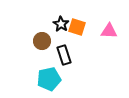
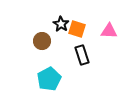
orange square: moved 2 px down
black rectangle: moved 18 px right
cyan pentagon: rotated 15 degrees counterclockwise
